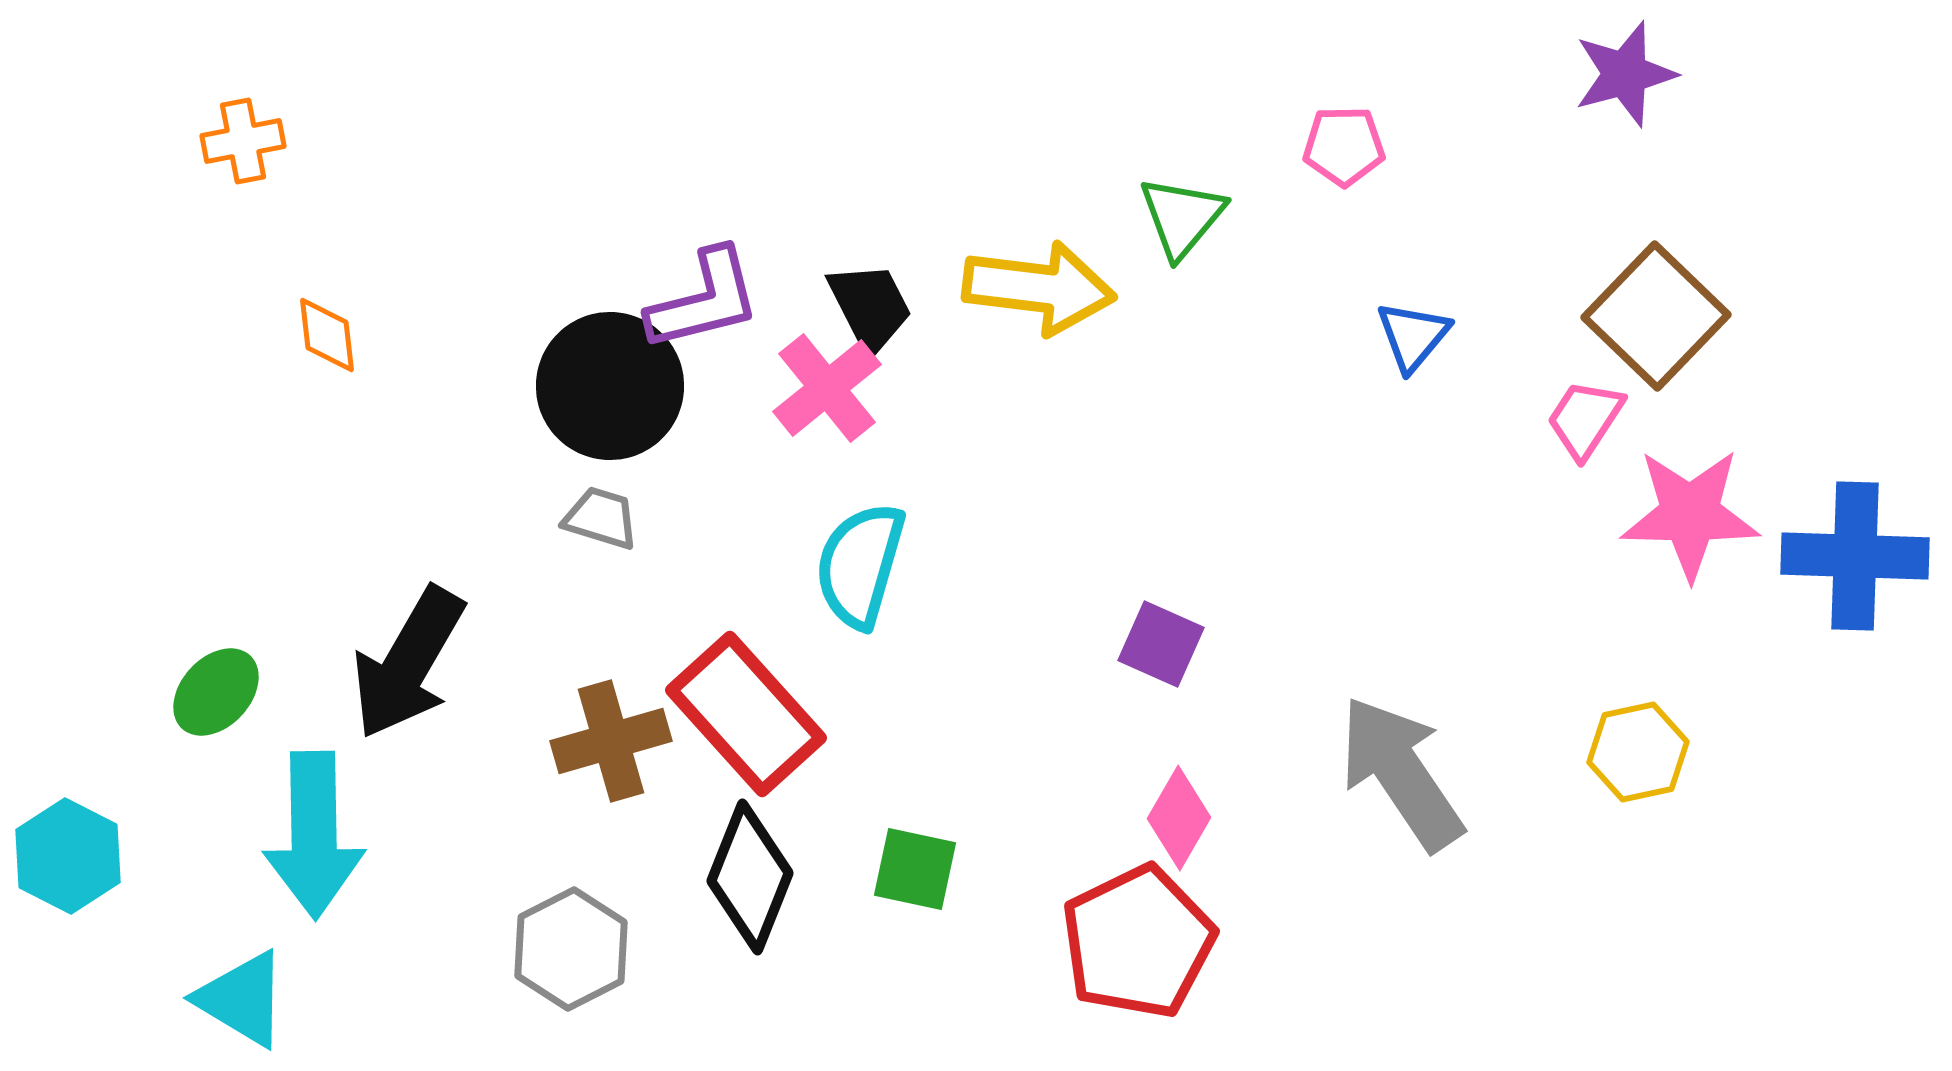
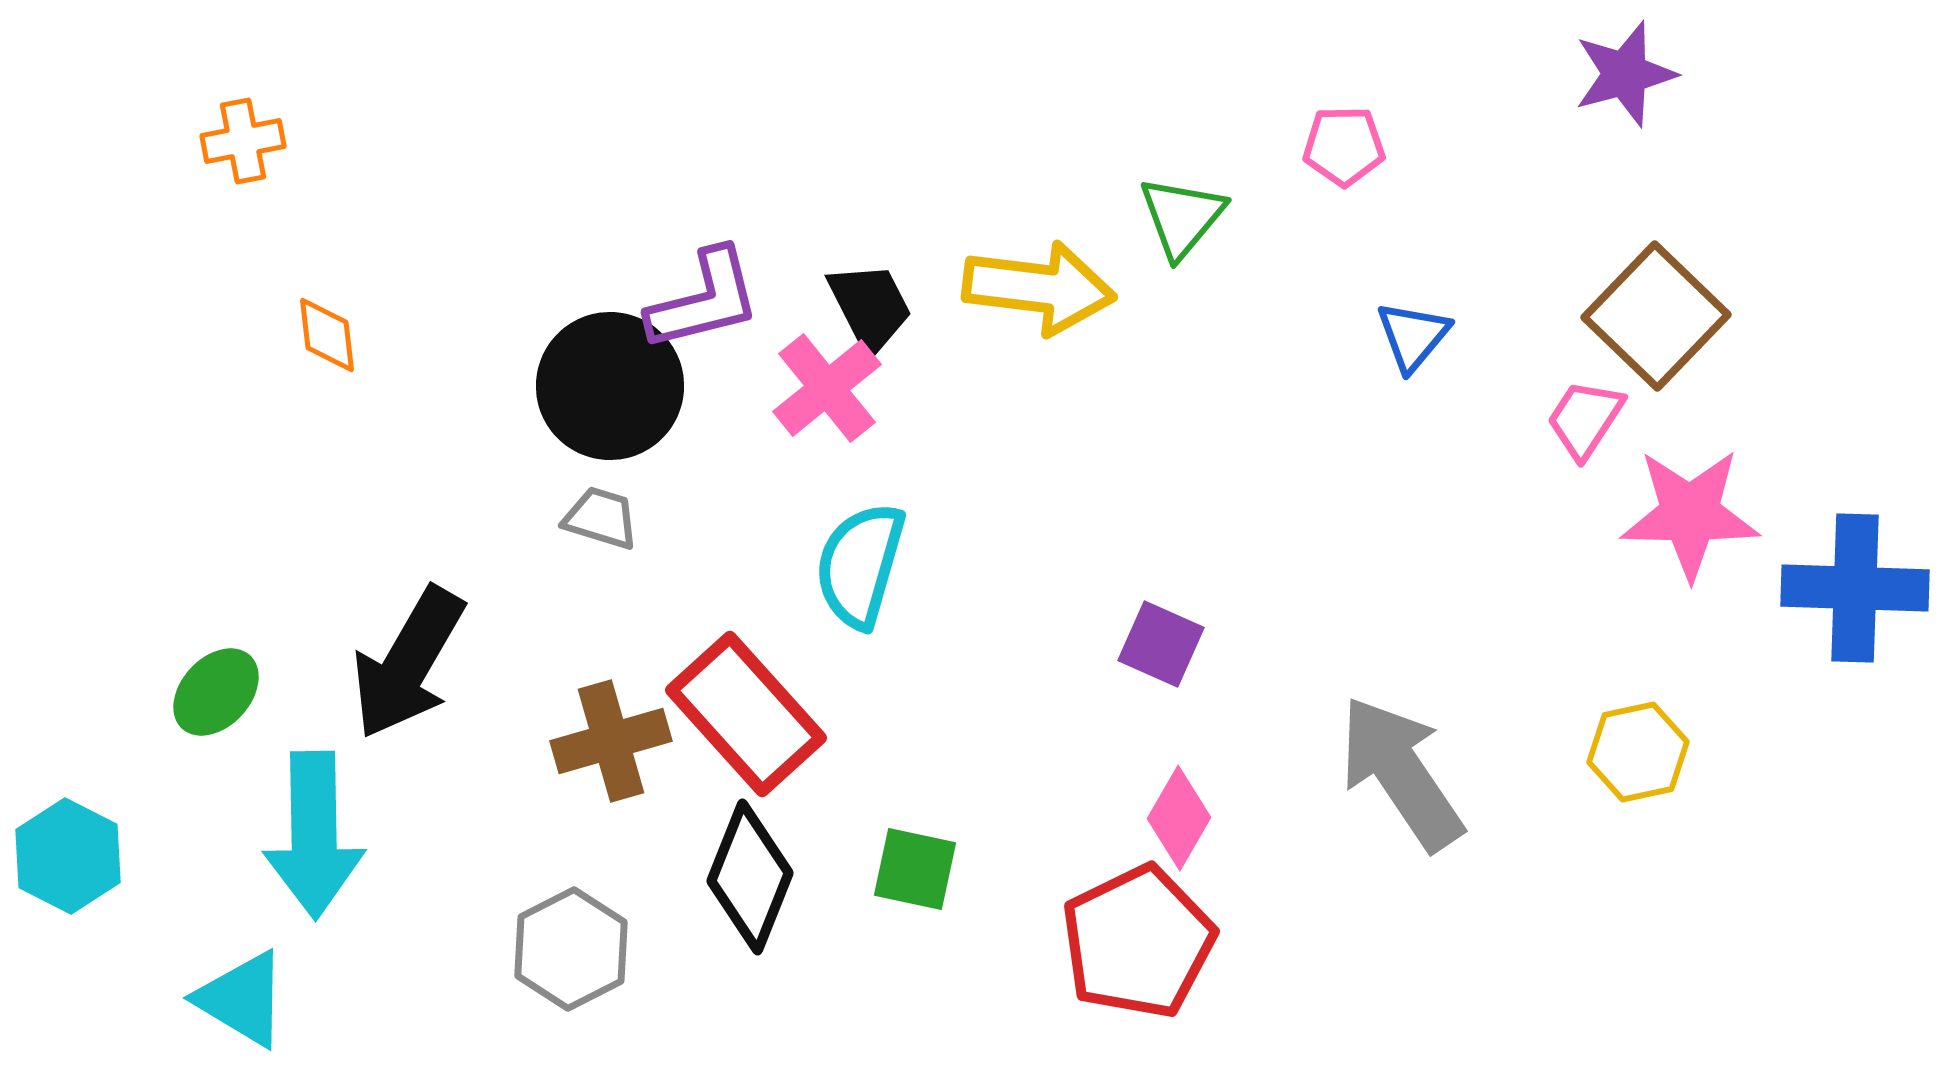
blue cross: moved 32 px down
